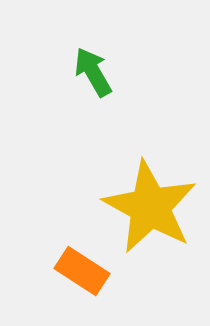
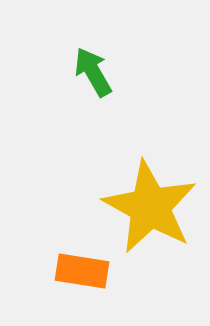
orange rectangle: rotated 24 degrees counterclockwise
